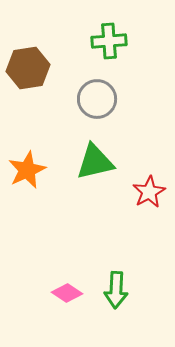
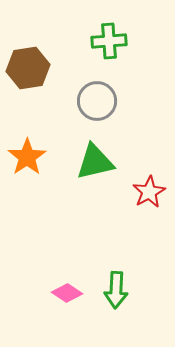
gray circle: moved 2 px down
orange star: moved 13 px up; rotated 9 degrees counterclockwise
